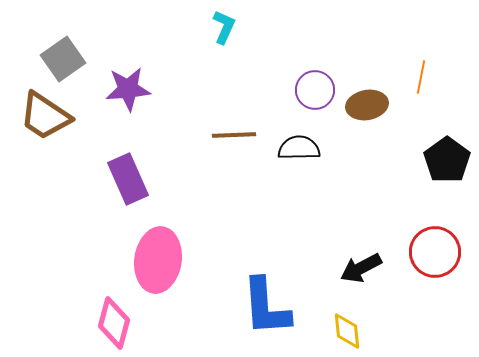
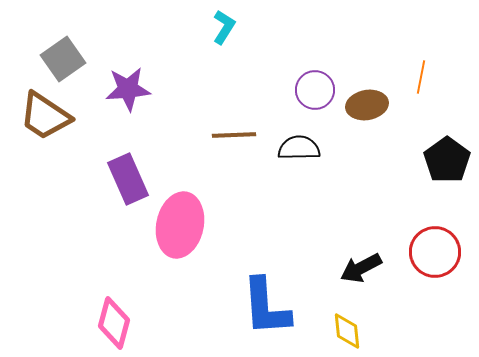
cyan L-shape: rotated 8 degrees clockwise
pink ellipse: moved 22 px right, 35 px up; rotated 4 degrees clockwise
